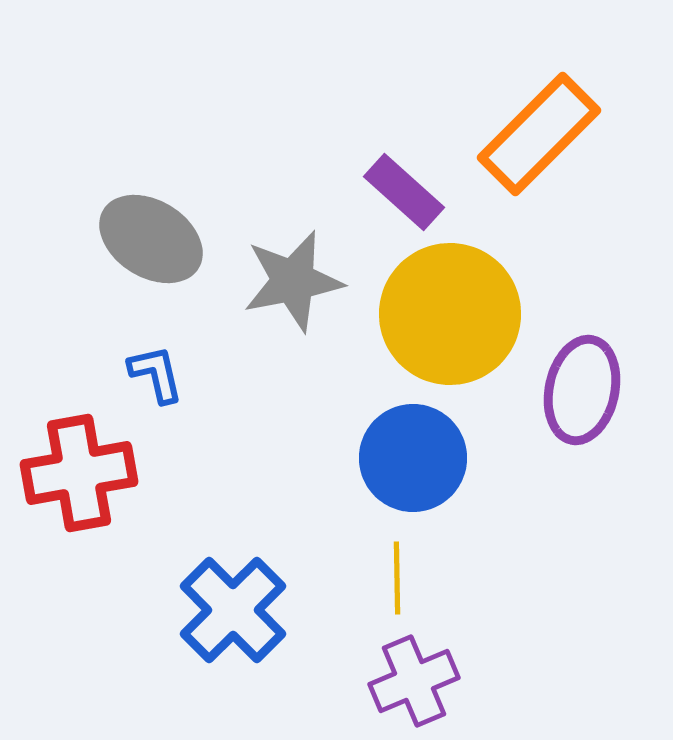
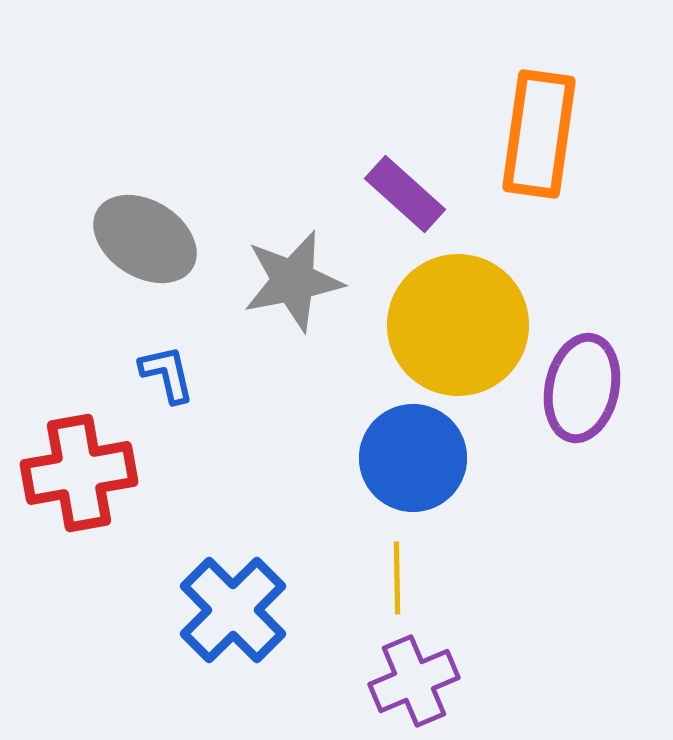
orange rectangle: rotated 37 degrees counterclockwise
purple rectangle: moved 1 px right, 2 px down
gray ellipse: moved 6 px left
yellow circle: moved 8 px right, 11 px down
blue L-shape: moved 11 px right
purple ellipse: moved 2 px up
